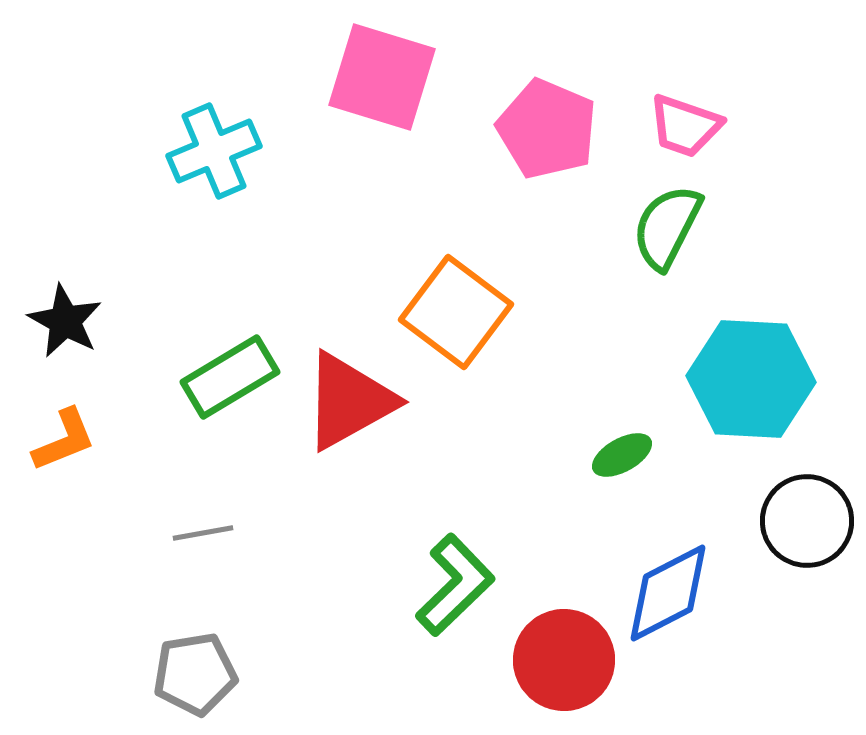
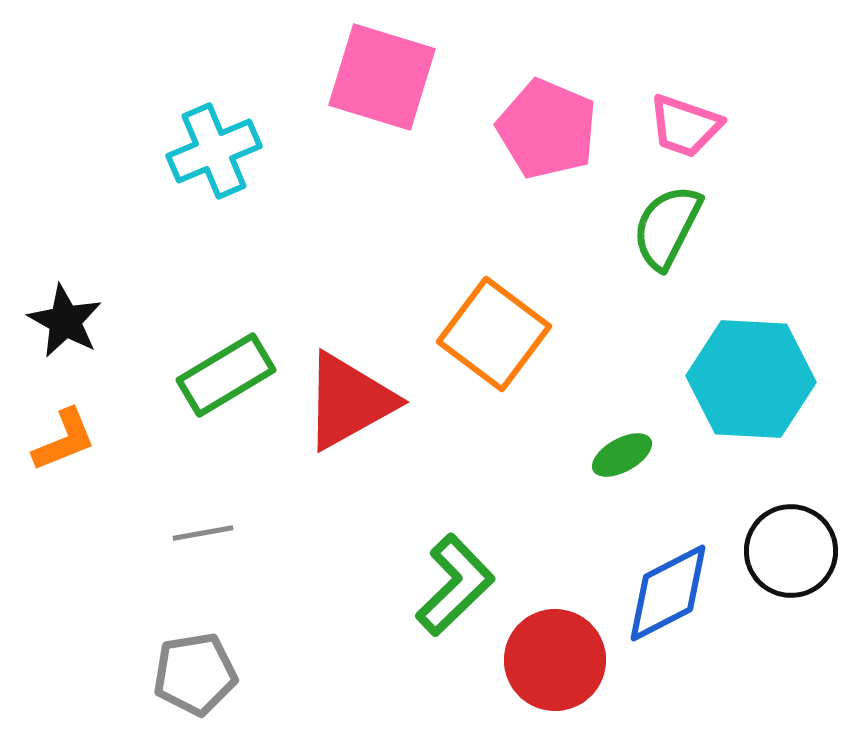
orange square: moved 38 px right, 22 px down
green rectangle: moved 4 px left, 2 px up
black circle: moved 16 px left, 30 px down
red circle: moved 9 px left
